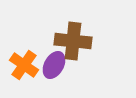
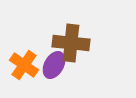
brown cross: moved 2 px left, 2 px down
